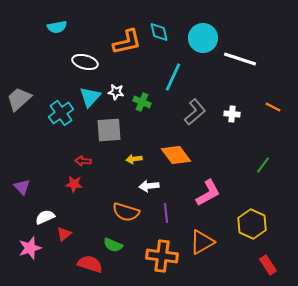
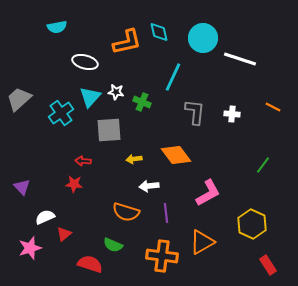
gray L-shape: rotated 44 degrees counterclockwise
